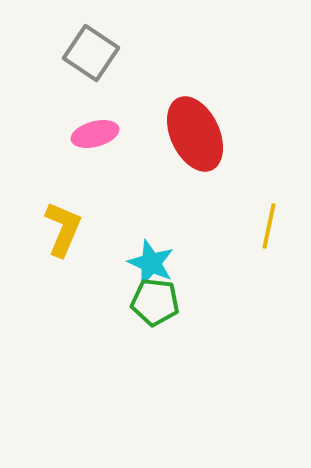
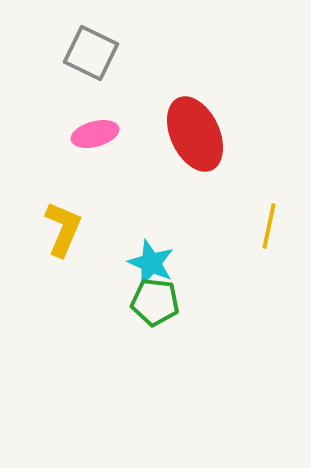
gray square: rotated 8 degrees counterclockwise
